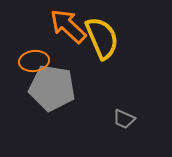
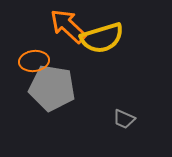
yellow semicircle: rotated 96 degrees clockwise
